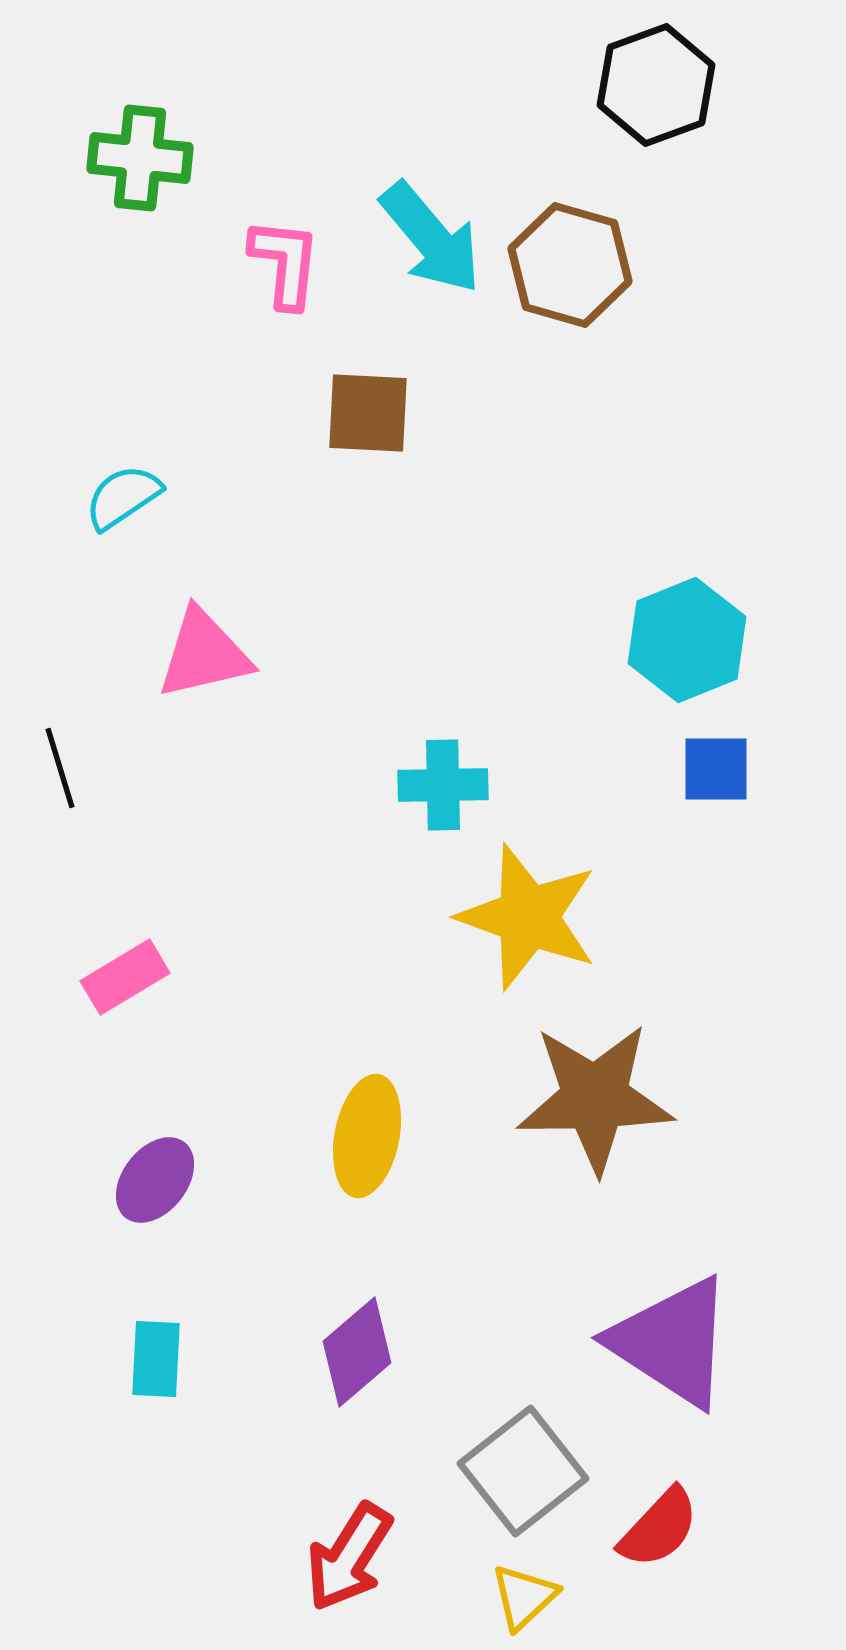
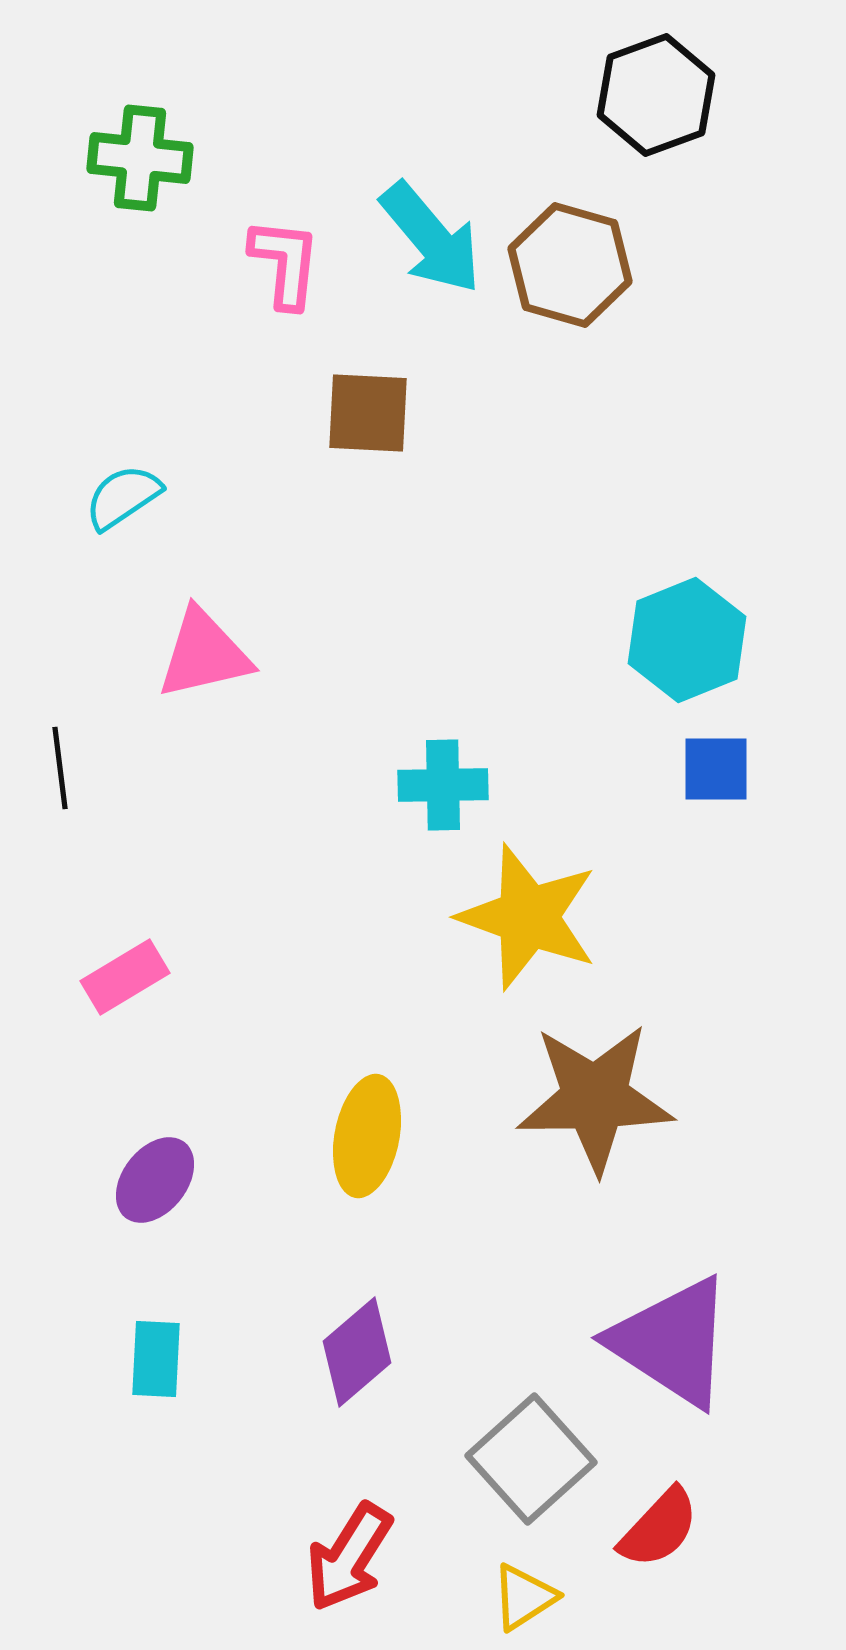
black hexagon: moved 10 px down
black line: rotated 10 degrees clockwise
gray square: moved 8 px right, 12 px up; rotated 4 degrees counterclockwise
yellow triangle: rotated 10 degrees clockwise
